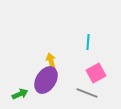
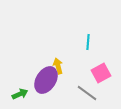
yellow arrow: moved 7 px right, 5 px down
pink square: moved 5 px right
gray line: rotated 15 degrees clockwise
